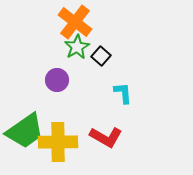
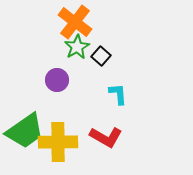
cyan L-shape: moved 5 px left, 1 px down
